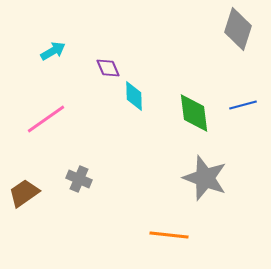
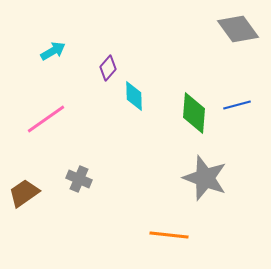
gray diamond: rotated 54 degrees counterclockwise
purple diamond: rotated 65 degrees clockwise
blue line: moved 6 px left
green diamond: rotated 12 degrees clockwise
